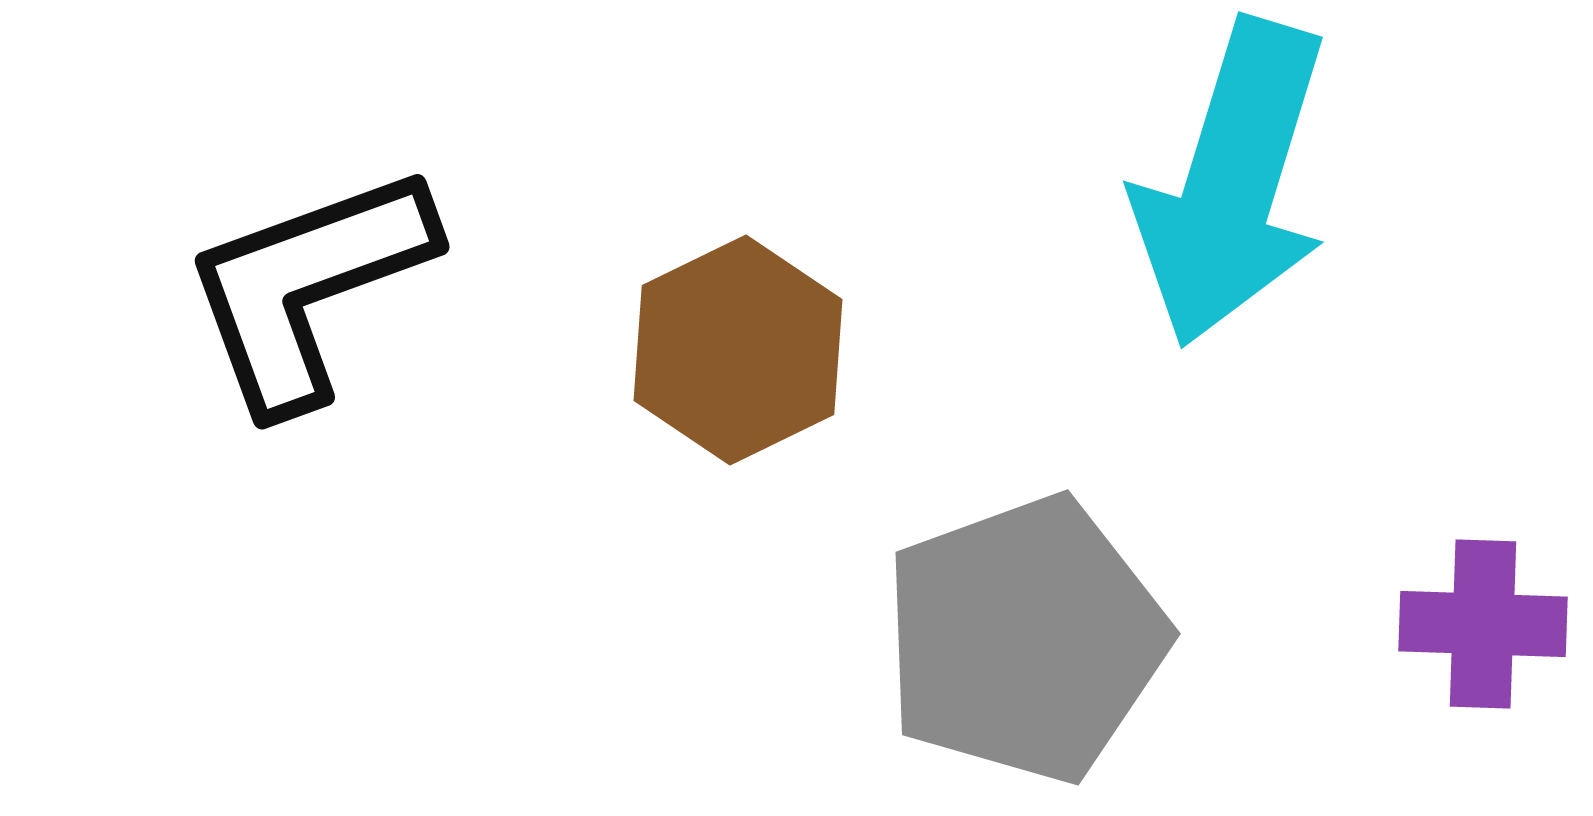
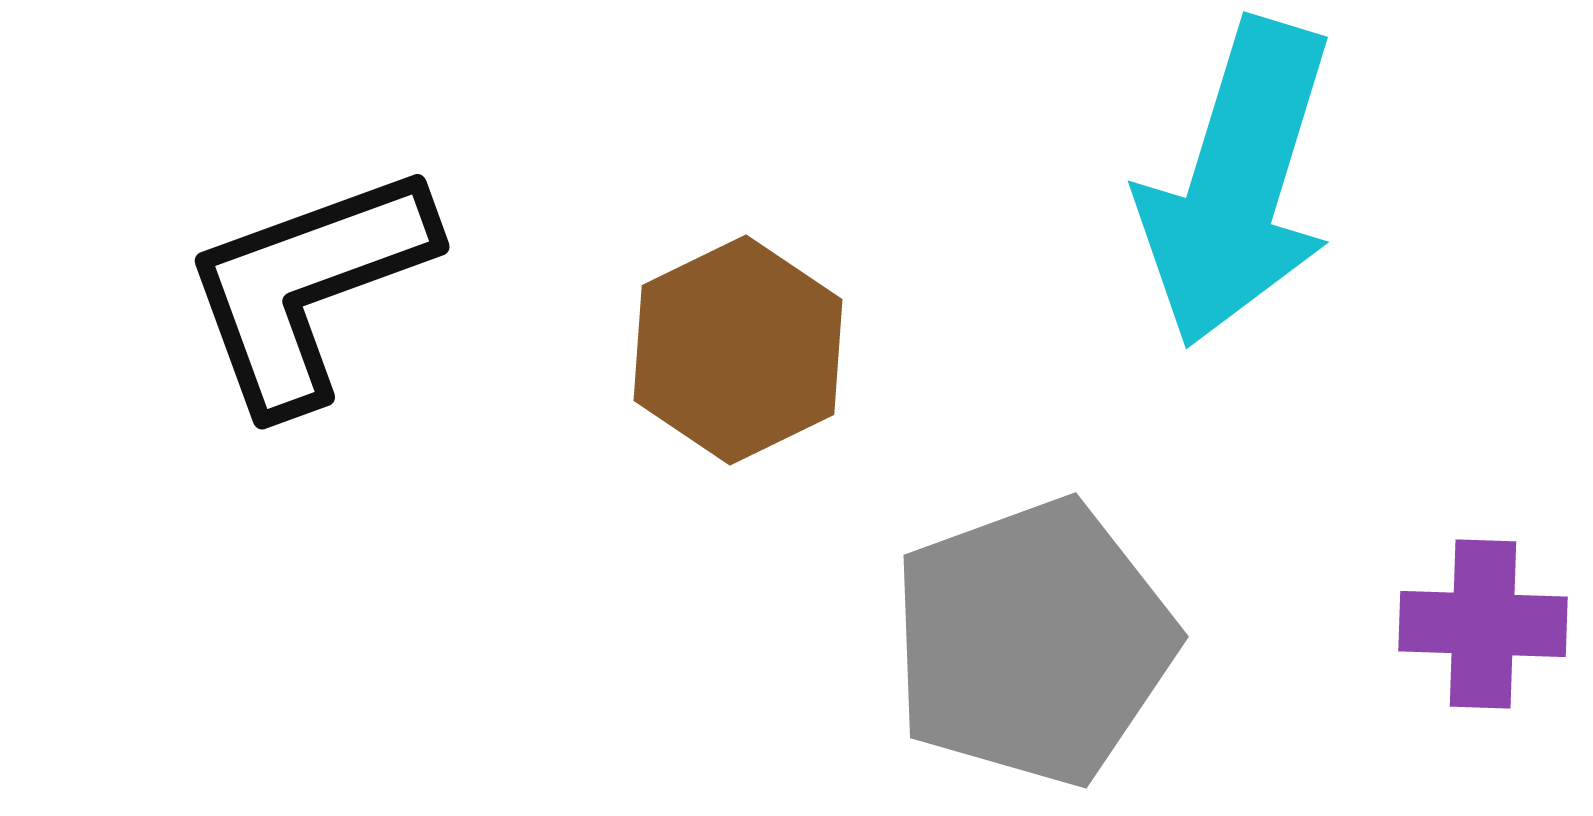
cyan arrow: moved 5 px right
gray pentagon: moved 8 px right, 3 px down
